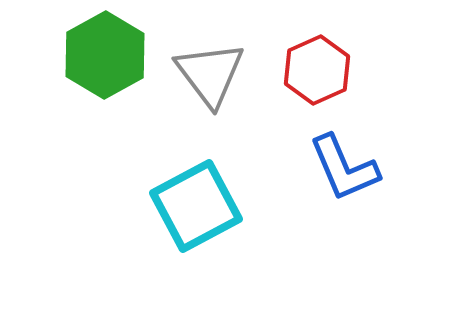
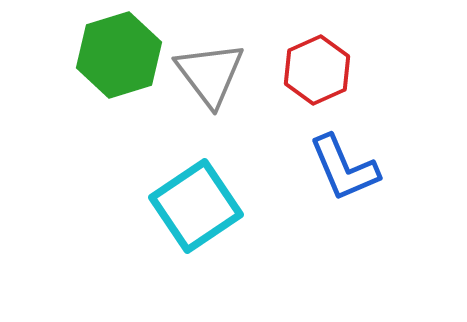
green hexagon: moved 14 px right; rotated 12 degrees clockwise
cyan square: rotated 6 degrees counterclockwise
